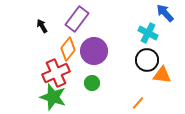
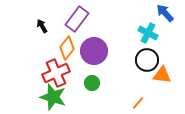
orange diamond: moved 1 px left, 1 px up
